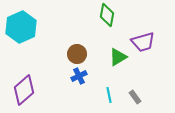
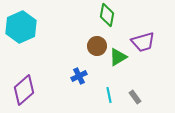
brown circle: moved 20 px right, 8 px up
